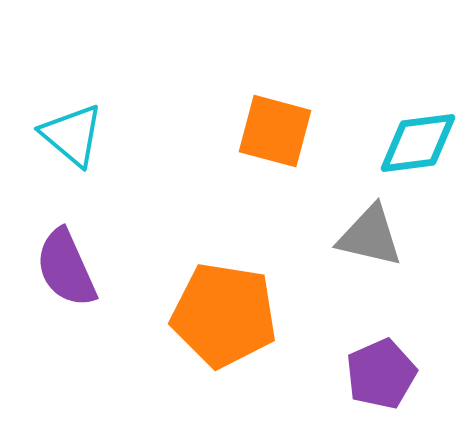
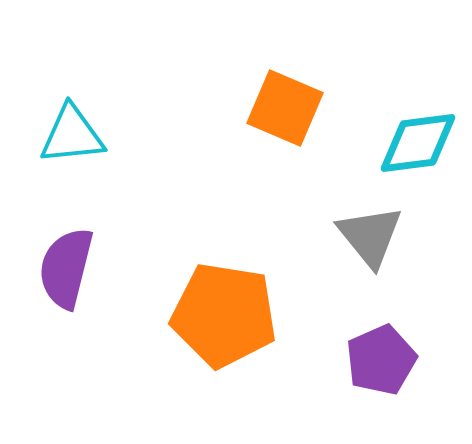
orange square: moved 10 px right, 23 px up; rotated 8 degrees clockwise
cyan triangle: rotated 46 degrees counterclockwise
gray triangle: rotated 38 degrees clockwise
purple semicircle: rotated 38 degrees clockwise
purple pentagon: moved 14 px up
